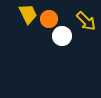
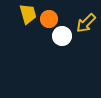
yellow trapezoid: rotated 10 degrees clockwise
yellow arrow: moved 2 px down; rotated 90 degrees clockwise
